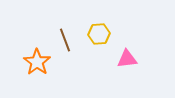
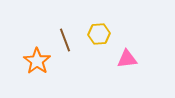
orange star: moved 1 px up
